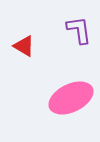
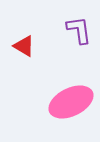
pink ellipse: moved 4 px down
